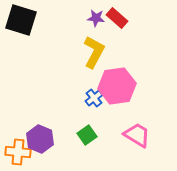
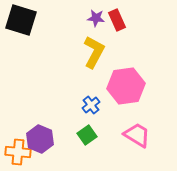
red rectangle: moved 2 px down; rotated 25 degrees clockwise
pink hexagon: moved 9 px right
blue cross: moved 3 px left, 7 px down
